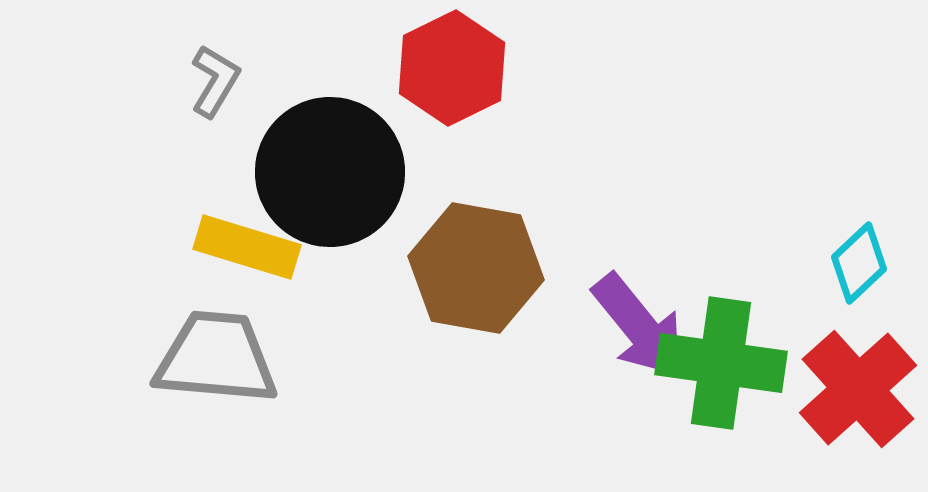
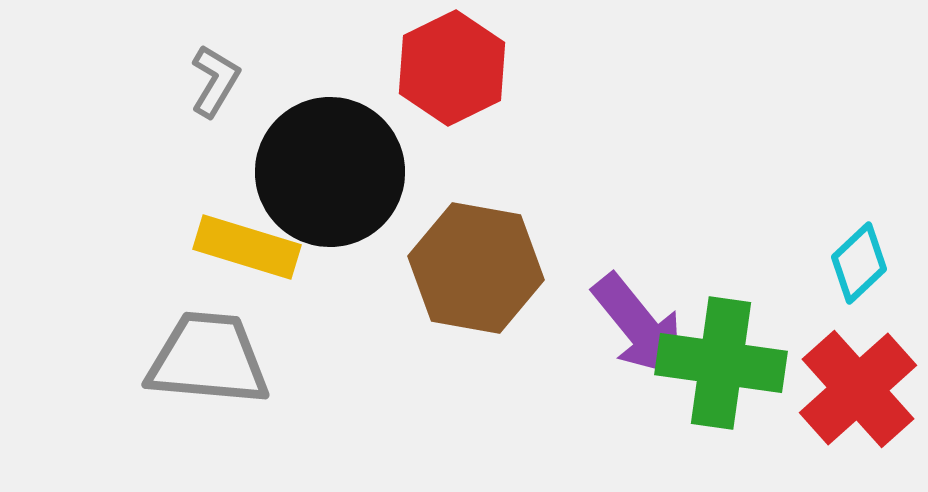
gray trapezoid: moved 8 px left, 1 px down
